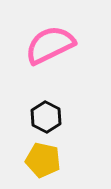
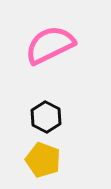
yellow pentagon: rotated 8 degrees clockwise
